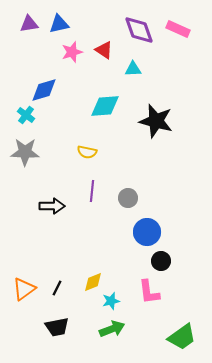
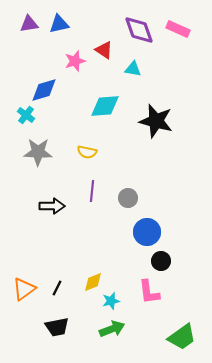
pink star: moved 3 px right, 9 px down
cyan triangle: rotated 12 degrees clockwise
gray star: moved 13 px right
